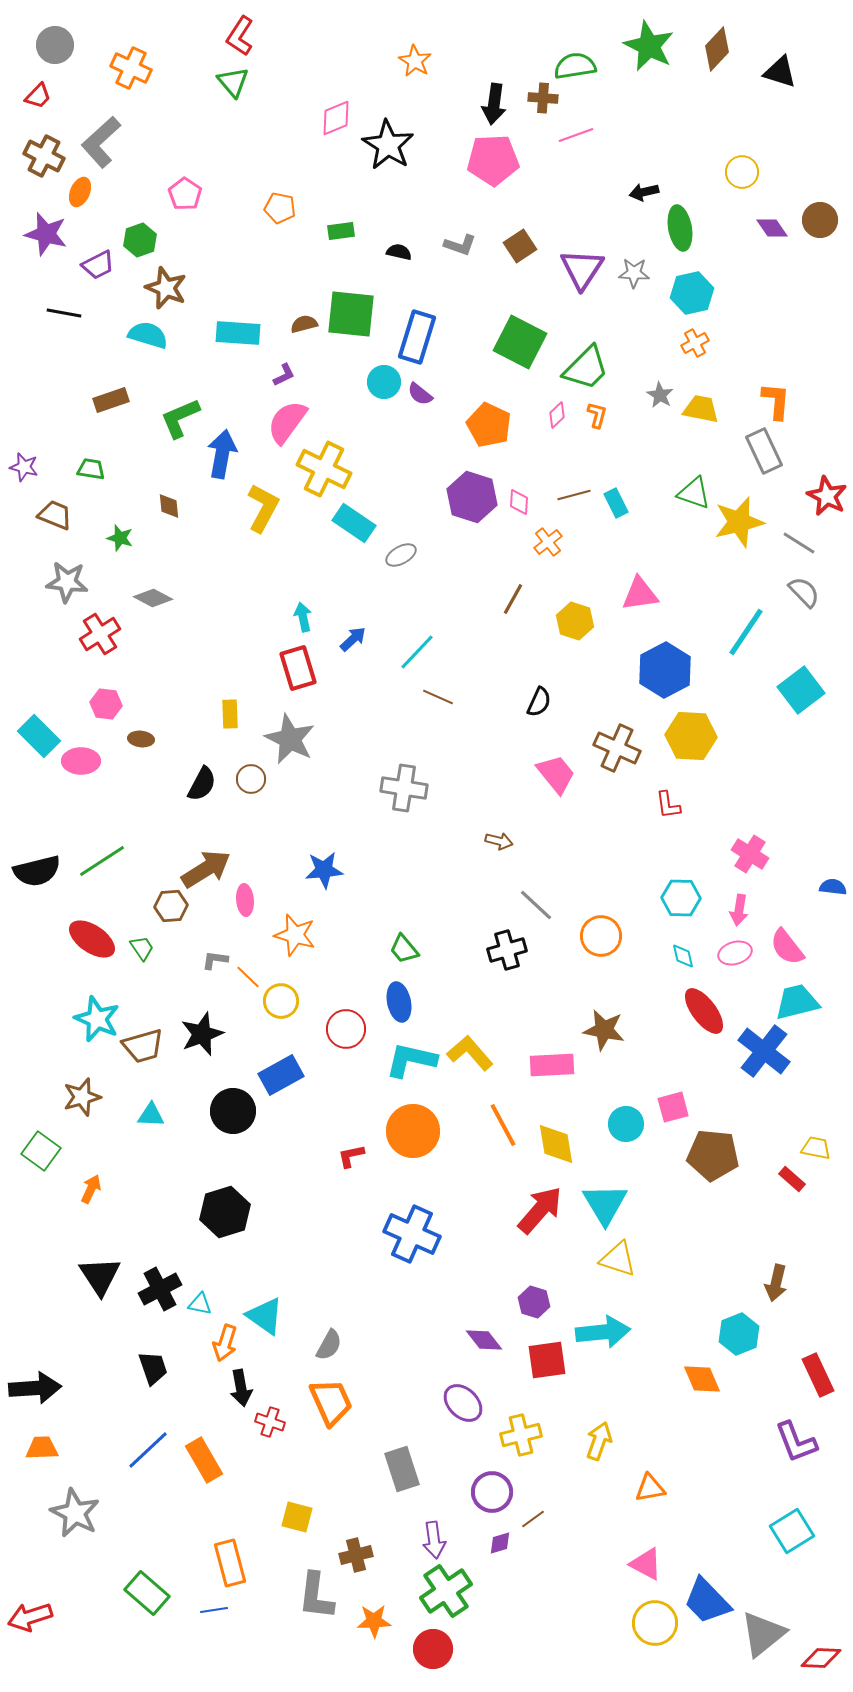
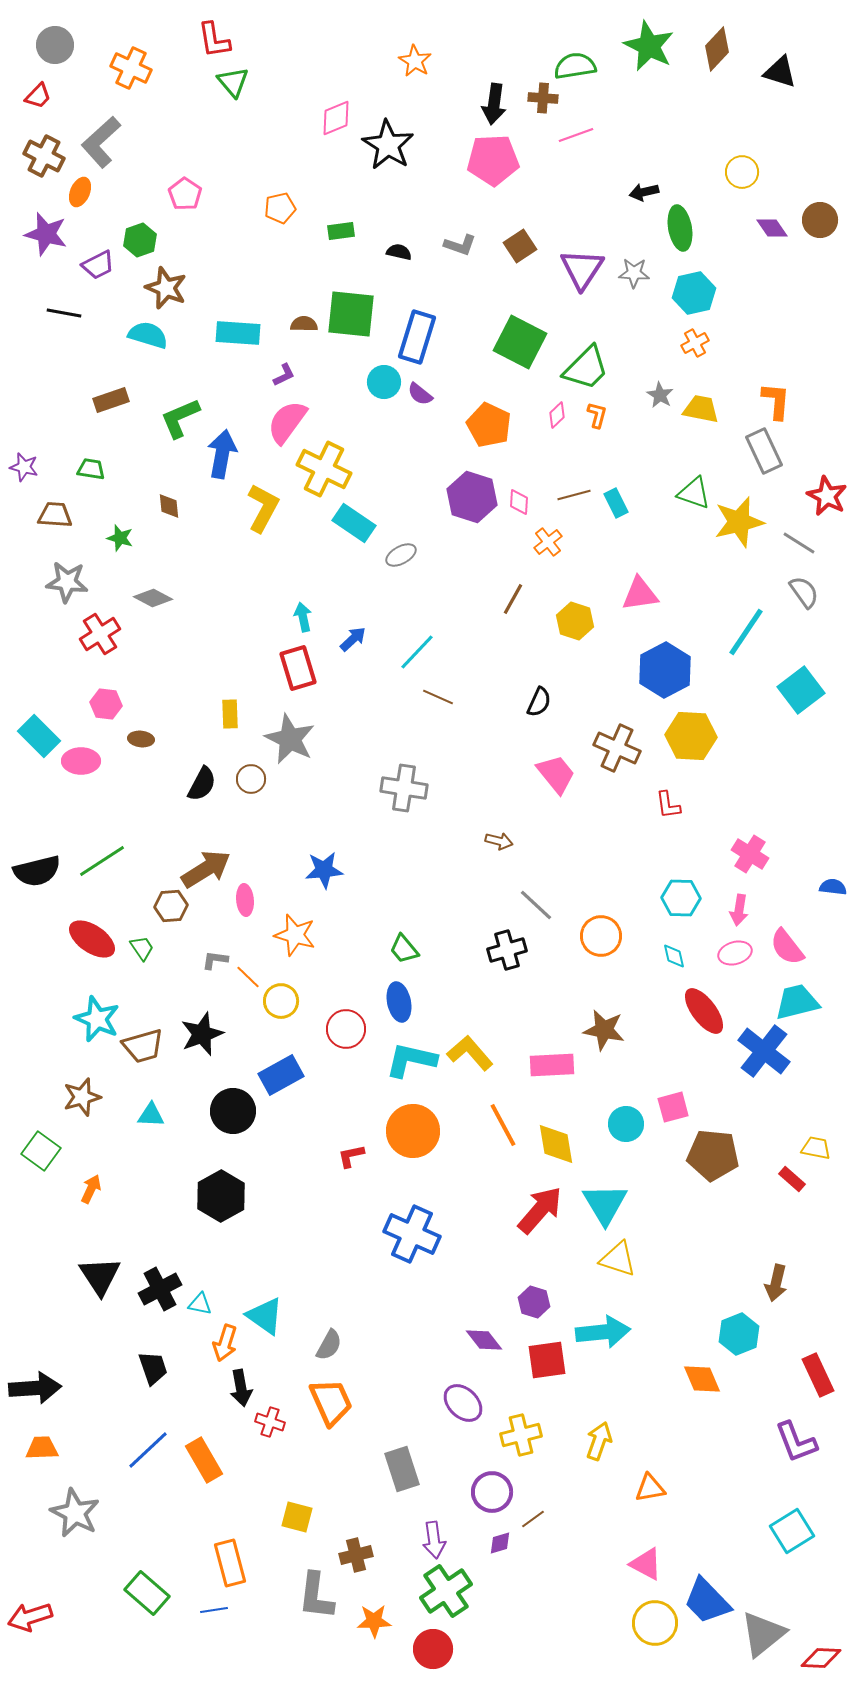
red L-shape at (240, 36): moved 26 px left, 4 px down; rotated 42 degrees counterclockwise
orange pentagon at (280, 208): rotated 24 degrees counterclockwise
cyan hexagon at (692, 293): moved 2 px right
brown semicircle at (304, 324): rotated 16 degrees clockwise
brown trapezoid at (55, 515): rotated 18 degrees counterclockwise
gray semicircle at (804, 592): rotated 8 degrees clockwise
cyan diamond at (683, 956): moved 9 px left
black hexagon at (225, 1212): moved 4 px left, 16 px up; rotated 12 degrees counterclockwise
